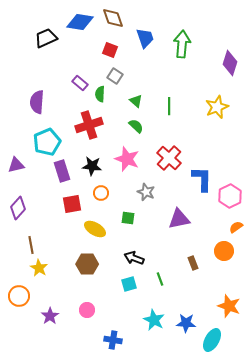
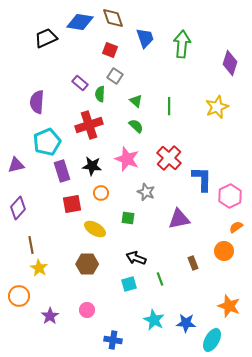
black arrow at (134, 258): moved 2 px right
